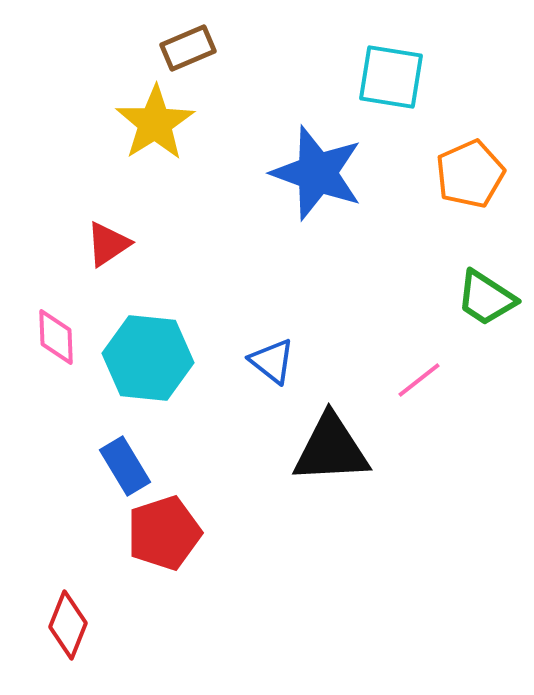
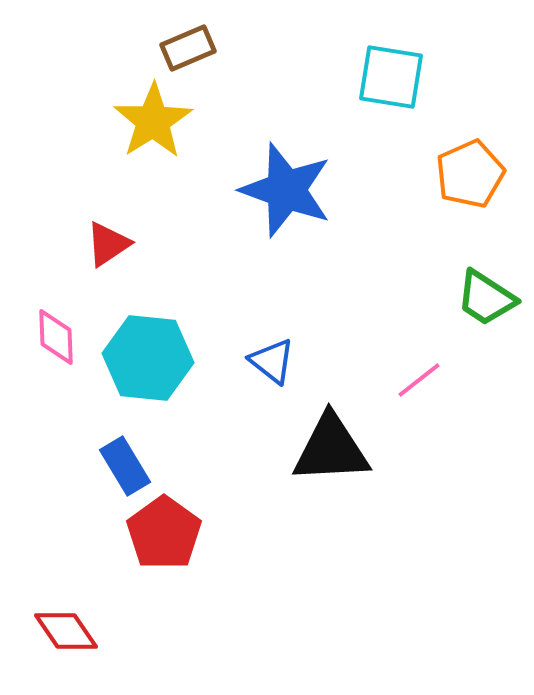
yellow star: moved 2 px left, 2 px up
blue star: moved 31 px left, 17 px down
red pentagon: rotated 18 degrees counterclockwise
red diamond: moved 2 px left, 6 px down; rotated 56 degrees counterclockwise
